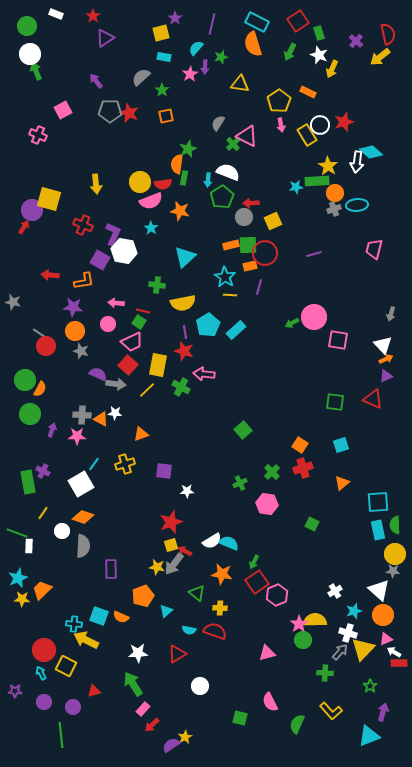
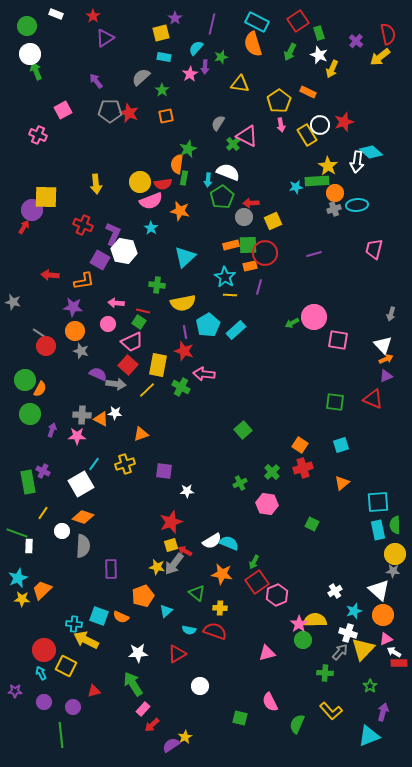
yellow square at (49, 199): moved 3 px left, 2 px up; rotated 15 degrees counterclockwise
